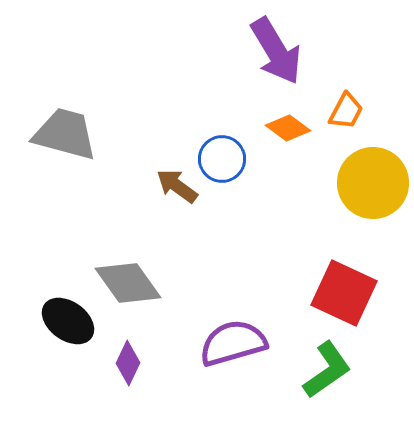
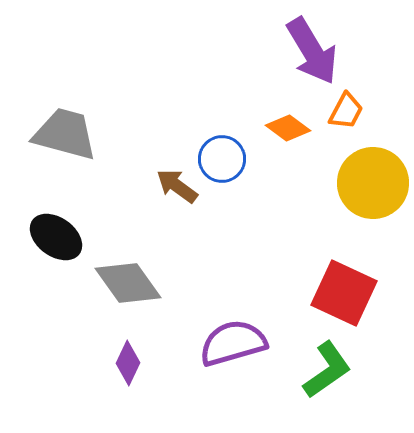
purple arrow: moved 36 px right
black ellipse: moved 12 px left, 84 px up
